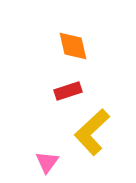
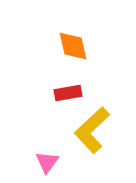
red rectangle: moved 2 px down; rotated 8 degrees clockwise
yellow L-shape: moved 2 px up
